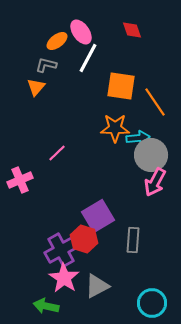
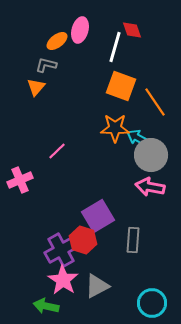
pink ellipse: moved 1 px left, 2 px up; rotated 50 degrees clockwise
white line: moved 27 px right, 11 px up; rotated 12 degrees counterclockwise
orange square: rotated 12 degrees clockwise
cyan arrow: rotated 145 degrees counterclockwise
pink line: moved 2 px up
pink arrow: moved 5 px left, 5 px down; rotated 72 degrees clockwise
red hexagon: moved 1 px left, 1 px down
pink star: moved 1 px left, 2 px down
